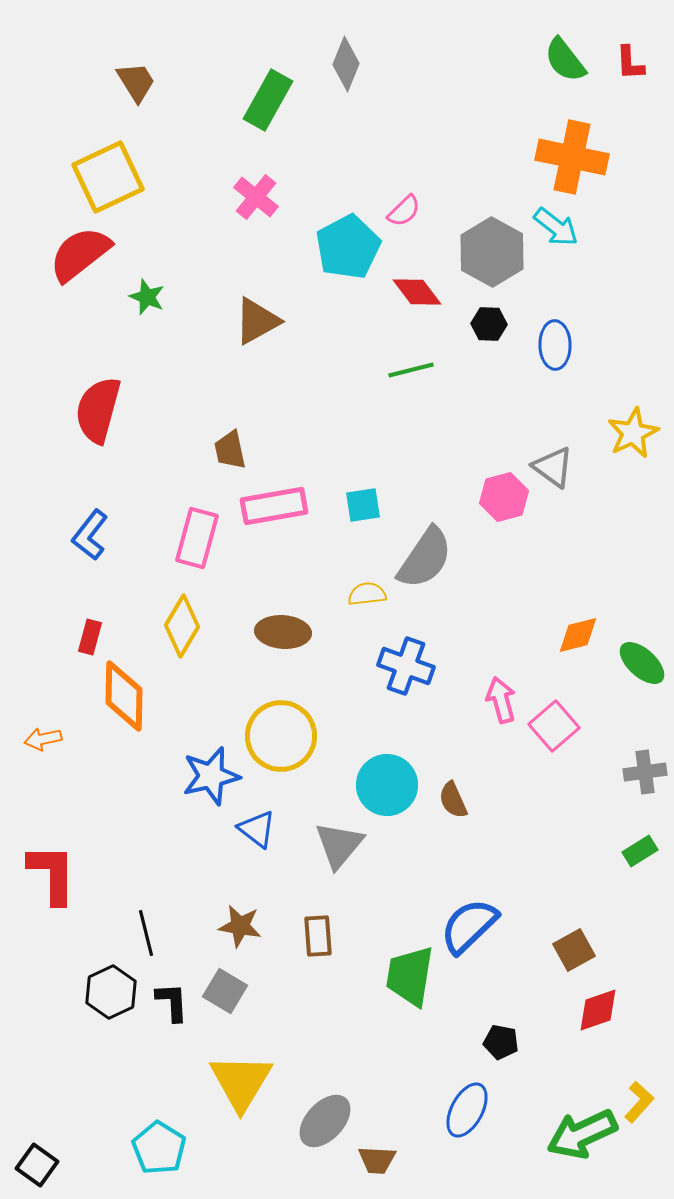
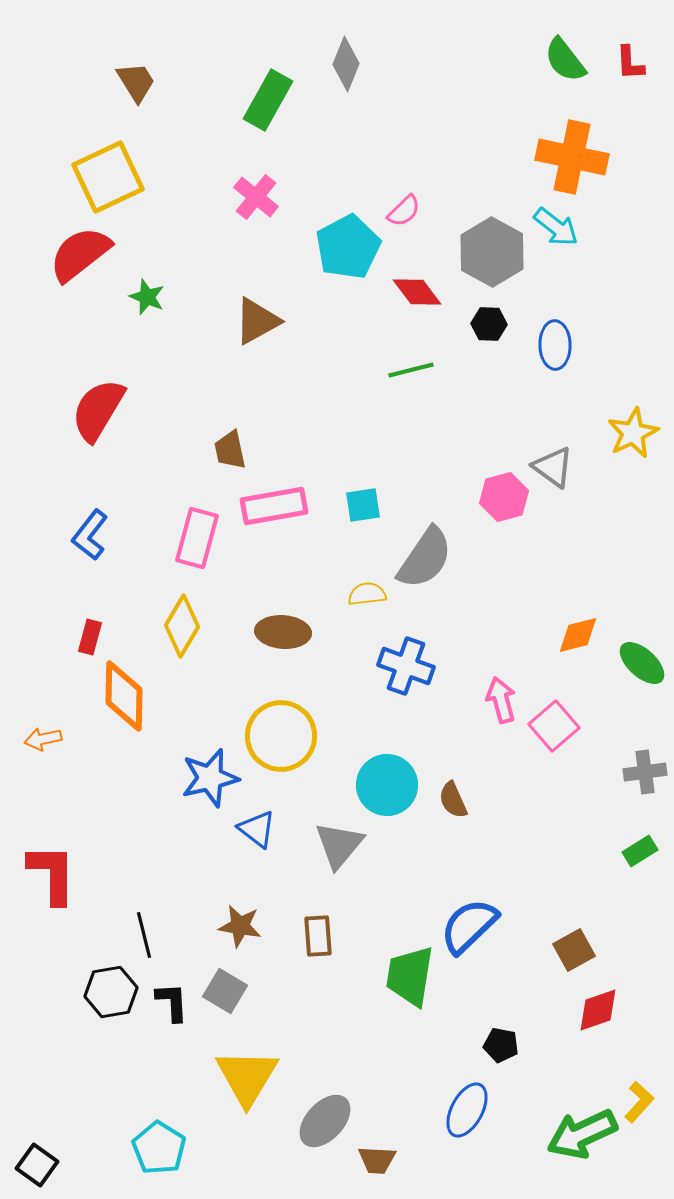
red semicircle at (98, 410): rotated 16 degrees clockwise
blue star at (211, 776): moved 1 px left, 2 px down
black line at (146, 933): moved 2 px left, 2 px down
black hexagon at (111, 992): rotated 15 degrees clockwise
black pentagon at (501, 1042): moved 3 px down
yellow triangle at (241, 1082): moved 6 px right, 5 px up
